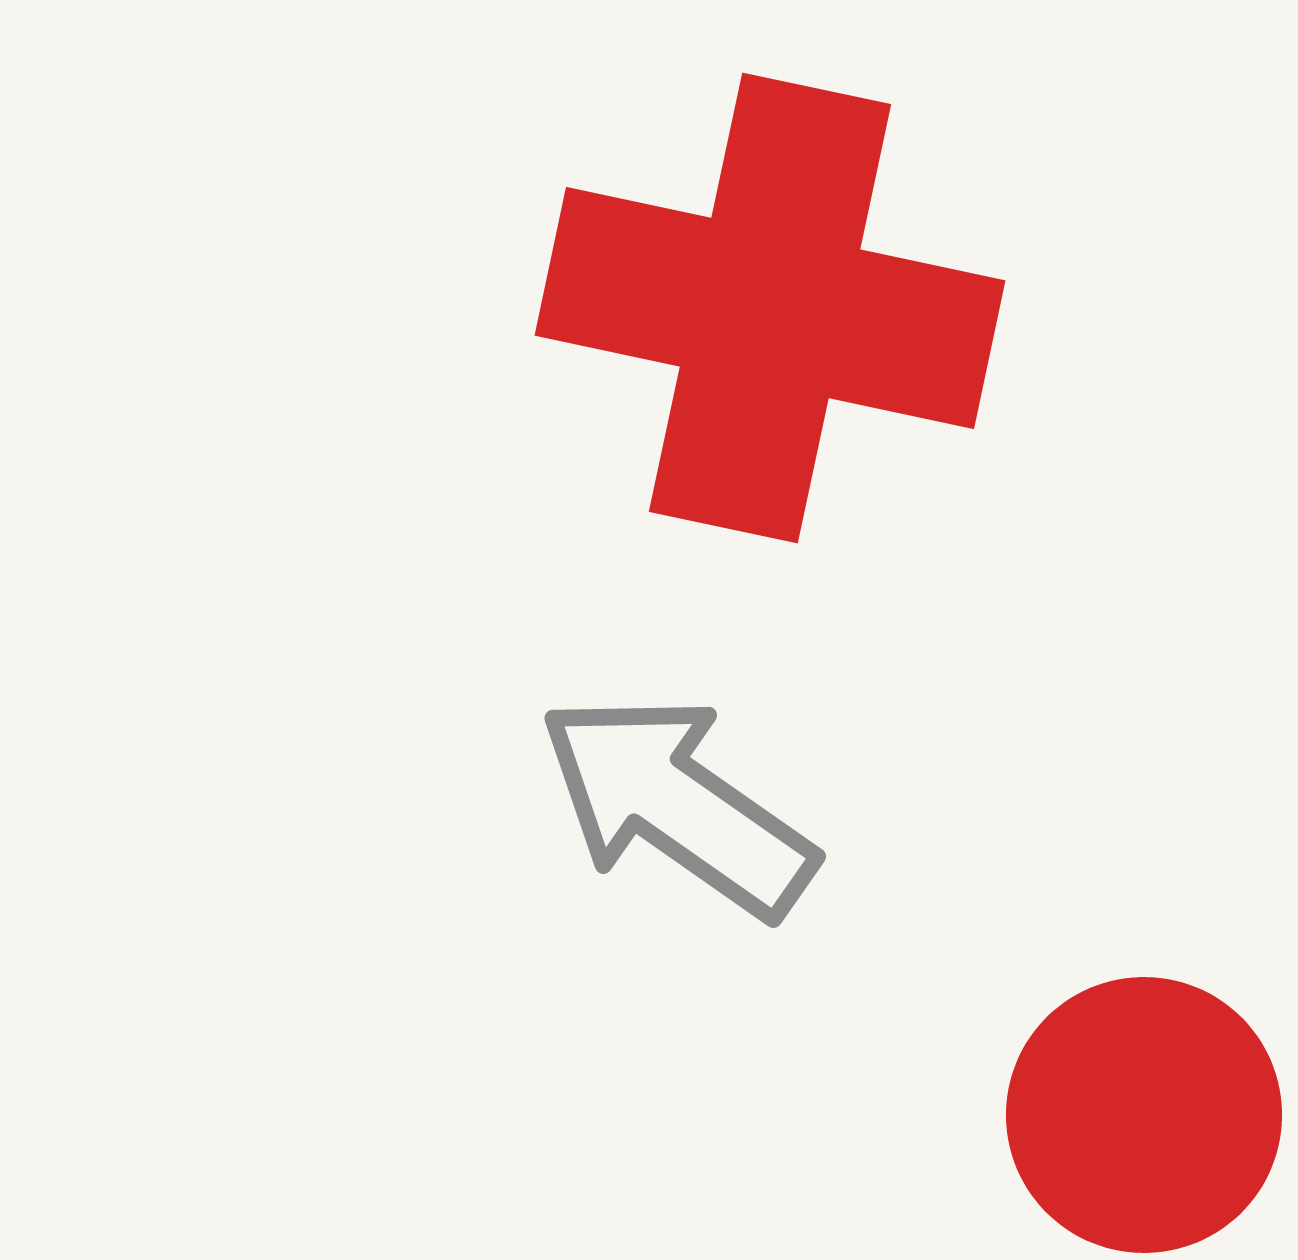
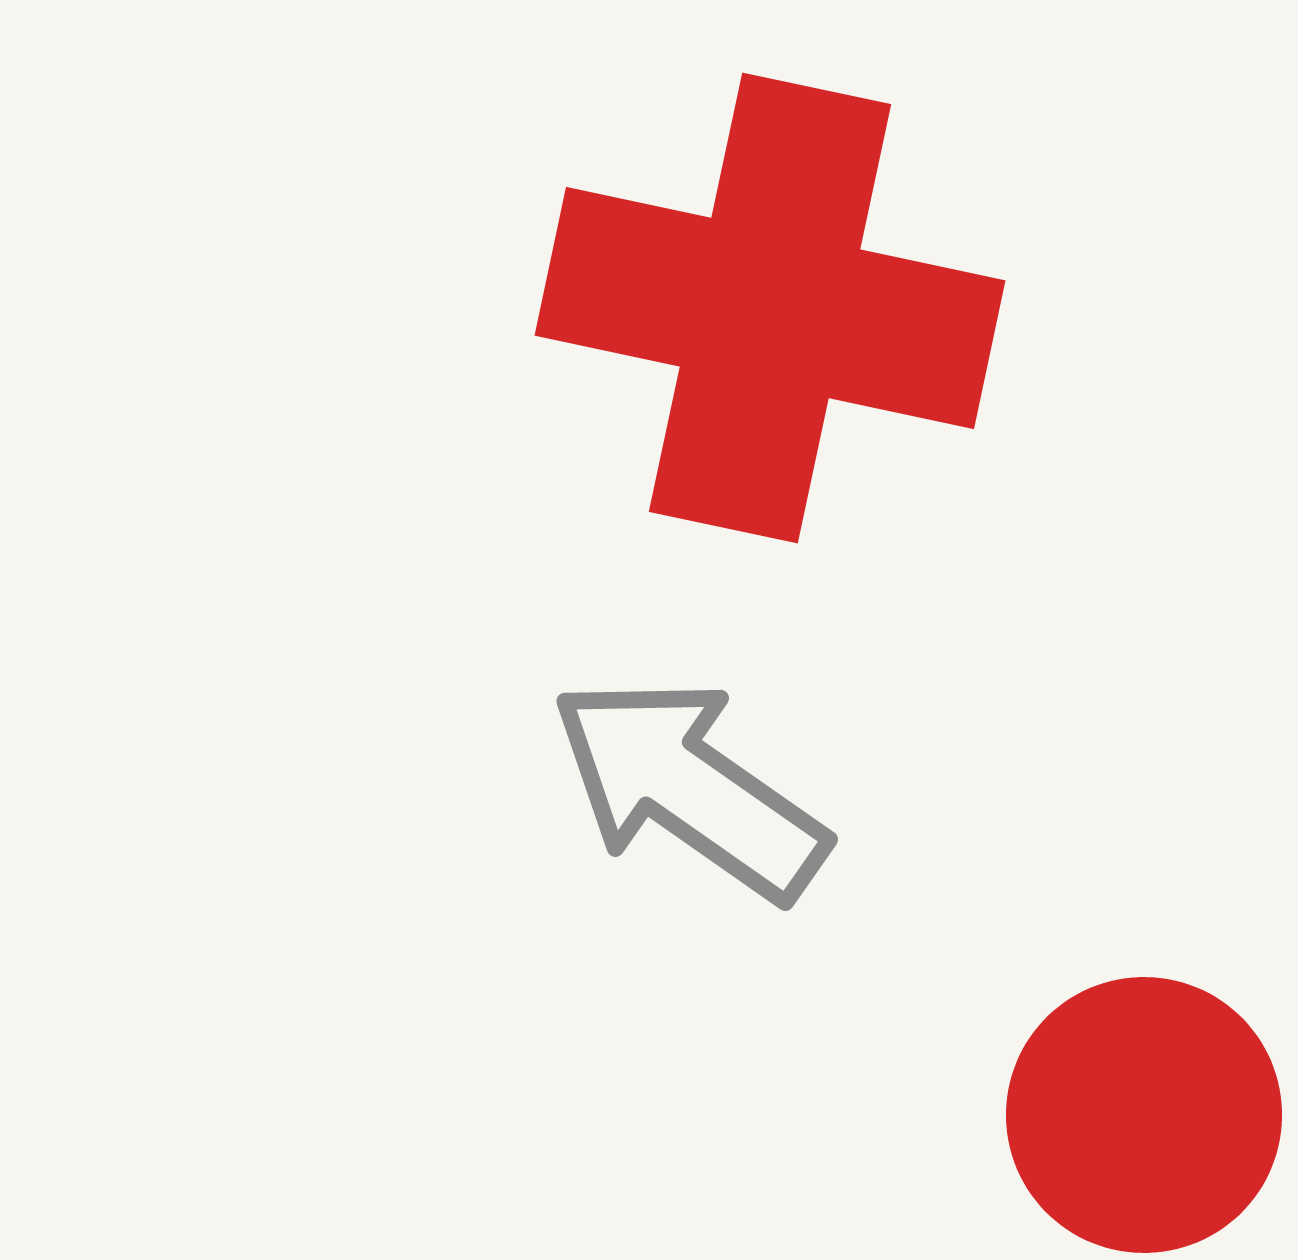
gray arrow: moved 12 px right, 17 px up
